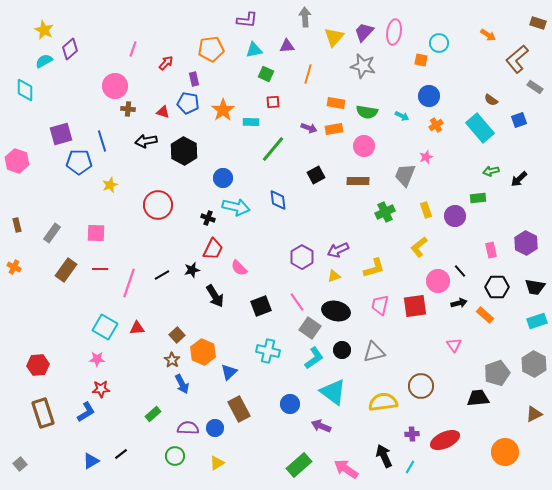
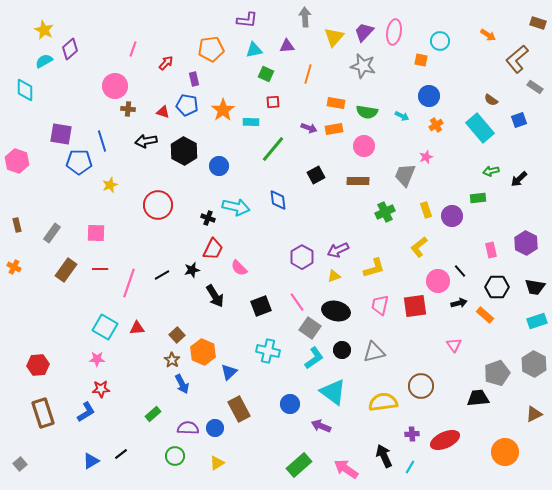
cyan circle at (439, 43): moved 1 px right, 2 px up
blue pentagon at (188, 103): moved 1 px left, 2 px down
purple square at (61, 134): rotated 25 degrees clockwise
blue circle at (223, 178): moved 4 px left, 12 px up
purple circle at (455, 216): moved 3 px left
